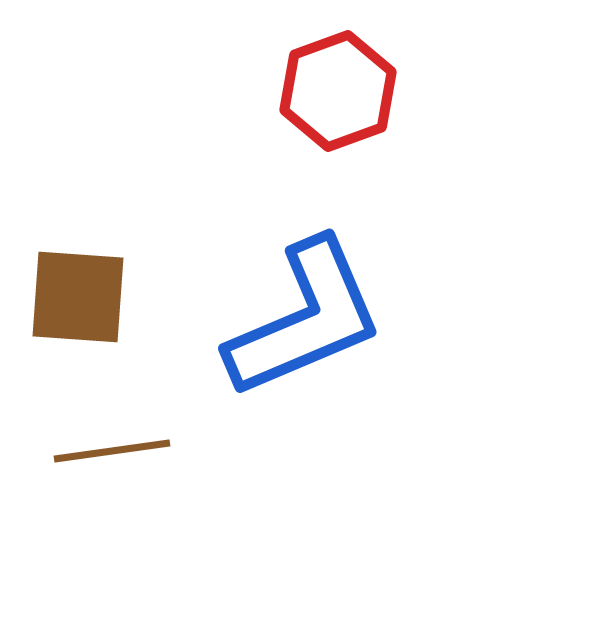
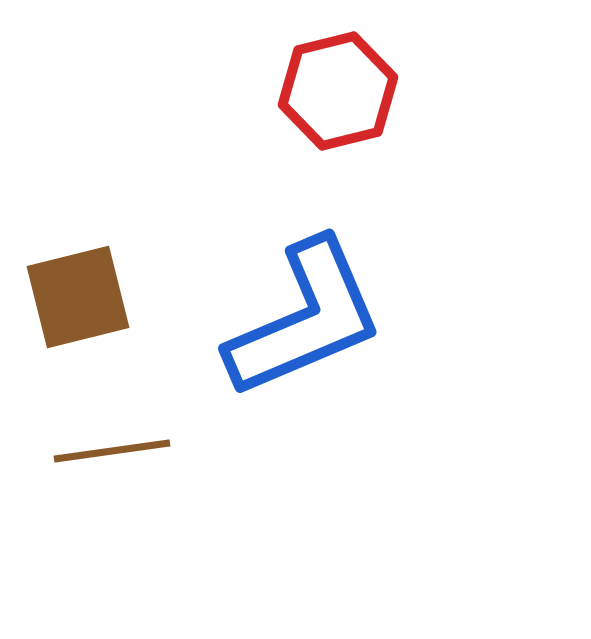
red hexagon: rotated 6 degrees clockwise
brown square: rotated 18 degrees counterclockwise
